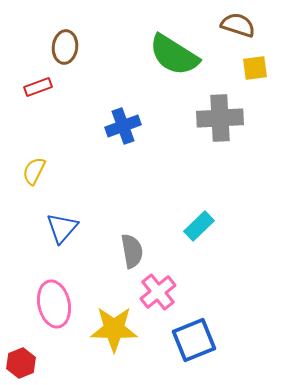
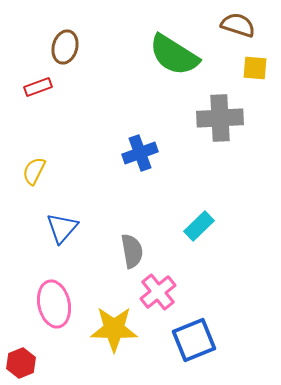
brown ellipse: rotated 8 degrees clockwise
yellow square: rotated 12 degrees clockwise
blue cross: moved 17 px right, 27 px down
